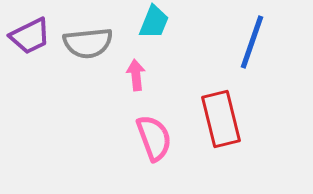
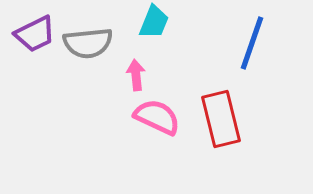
purple trapezoid: moved 5 px right, 2 px up
blue line: moved 1 px down
pink semicircle: moved 3 px right, 21 px up; rotated 45 degrees counterclockwise
